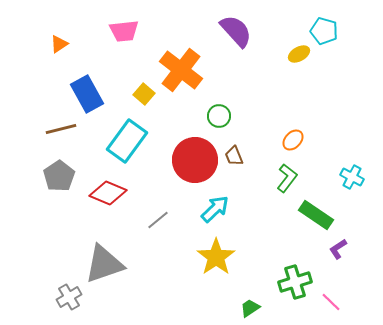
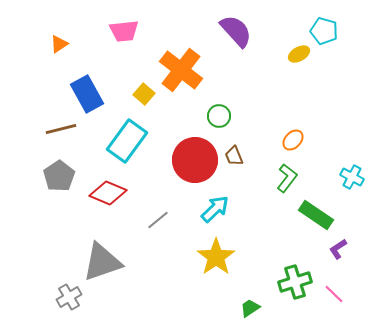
gray triangle: moved 2 px left, 2 px up
pink line: moved 3 px right, 8 px up
